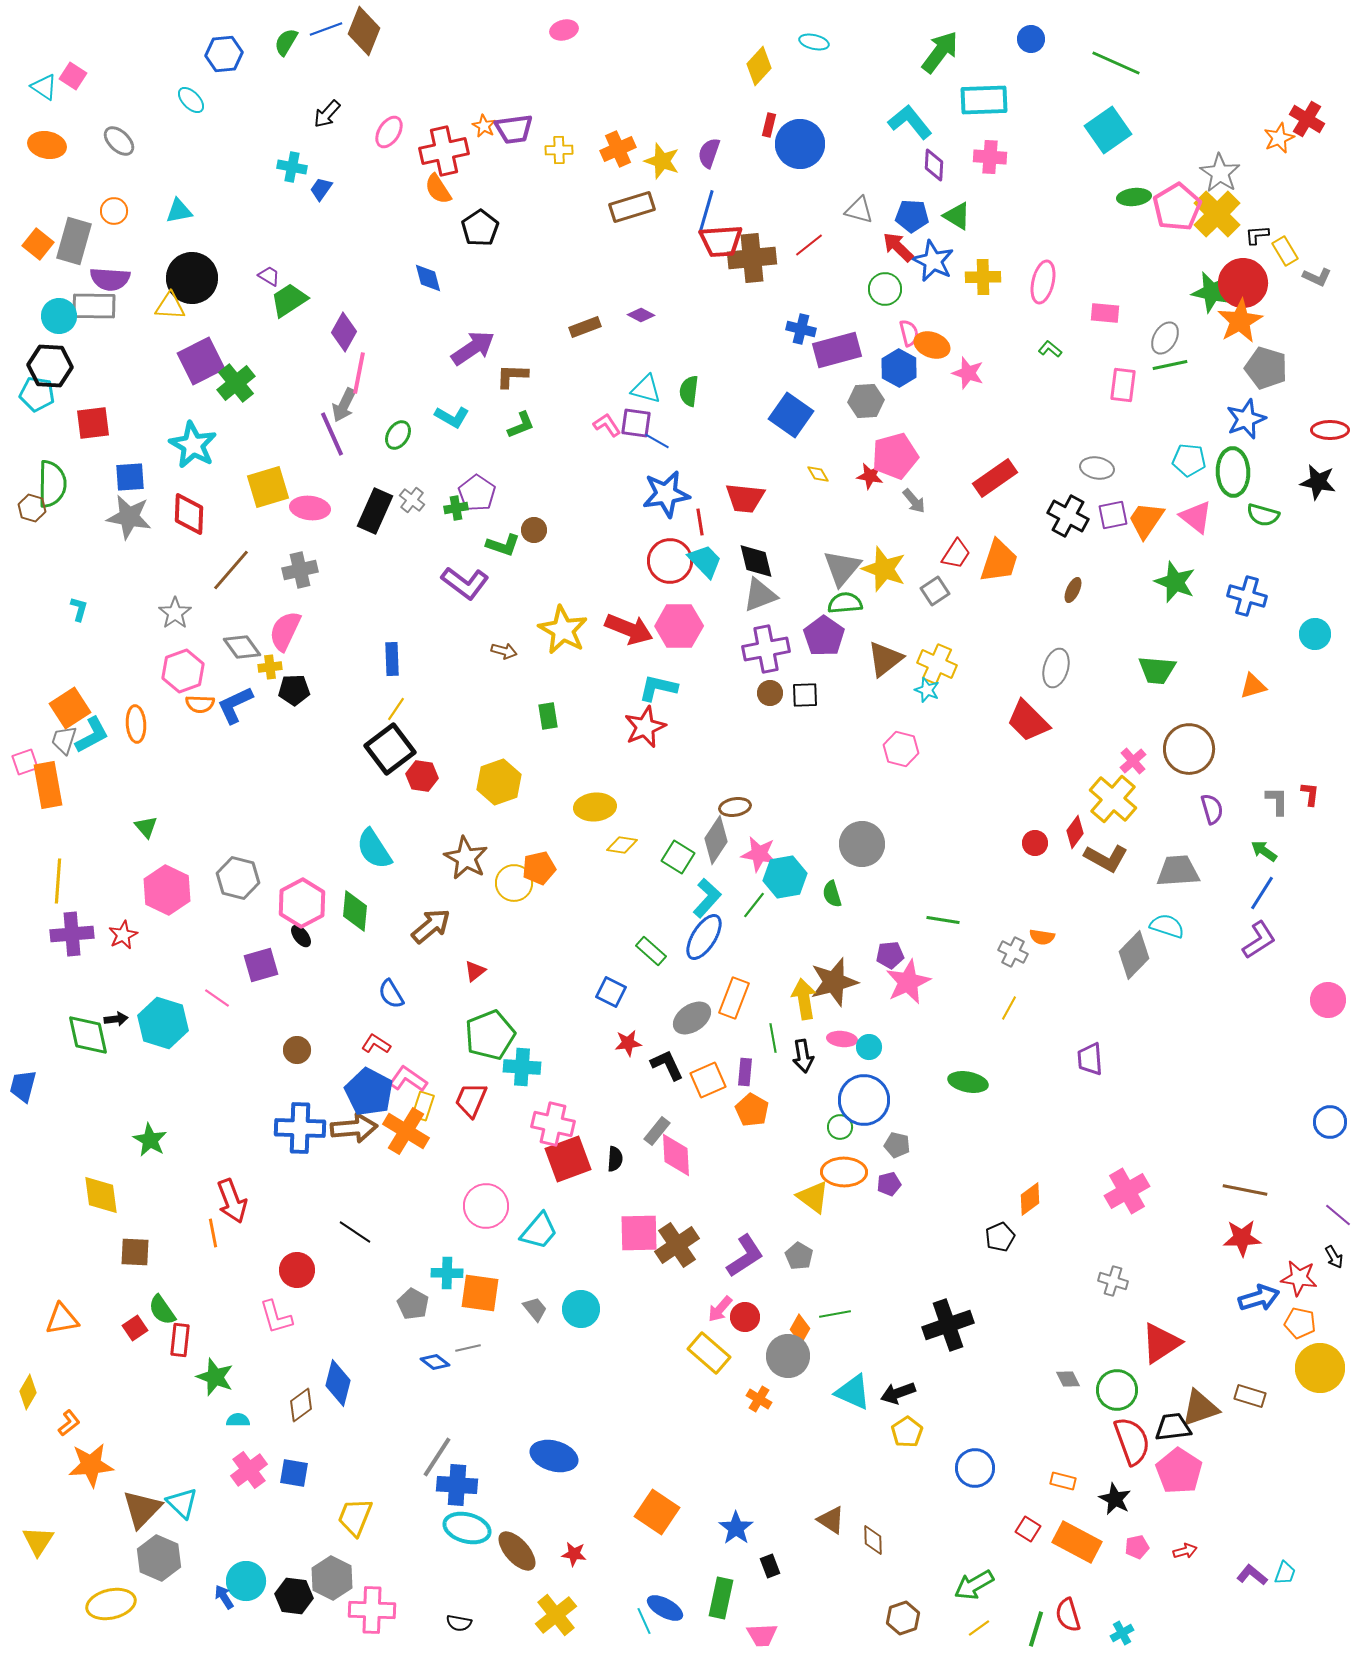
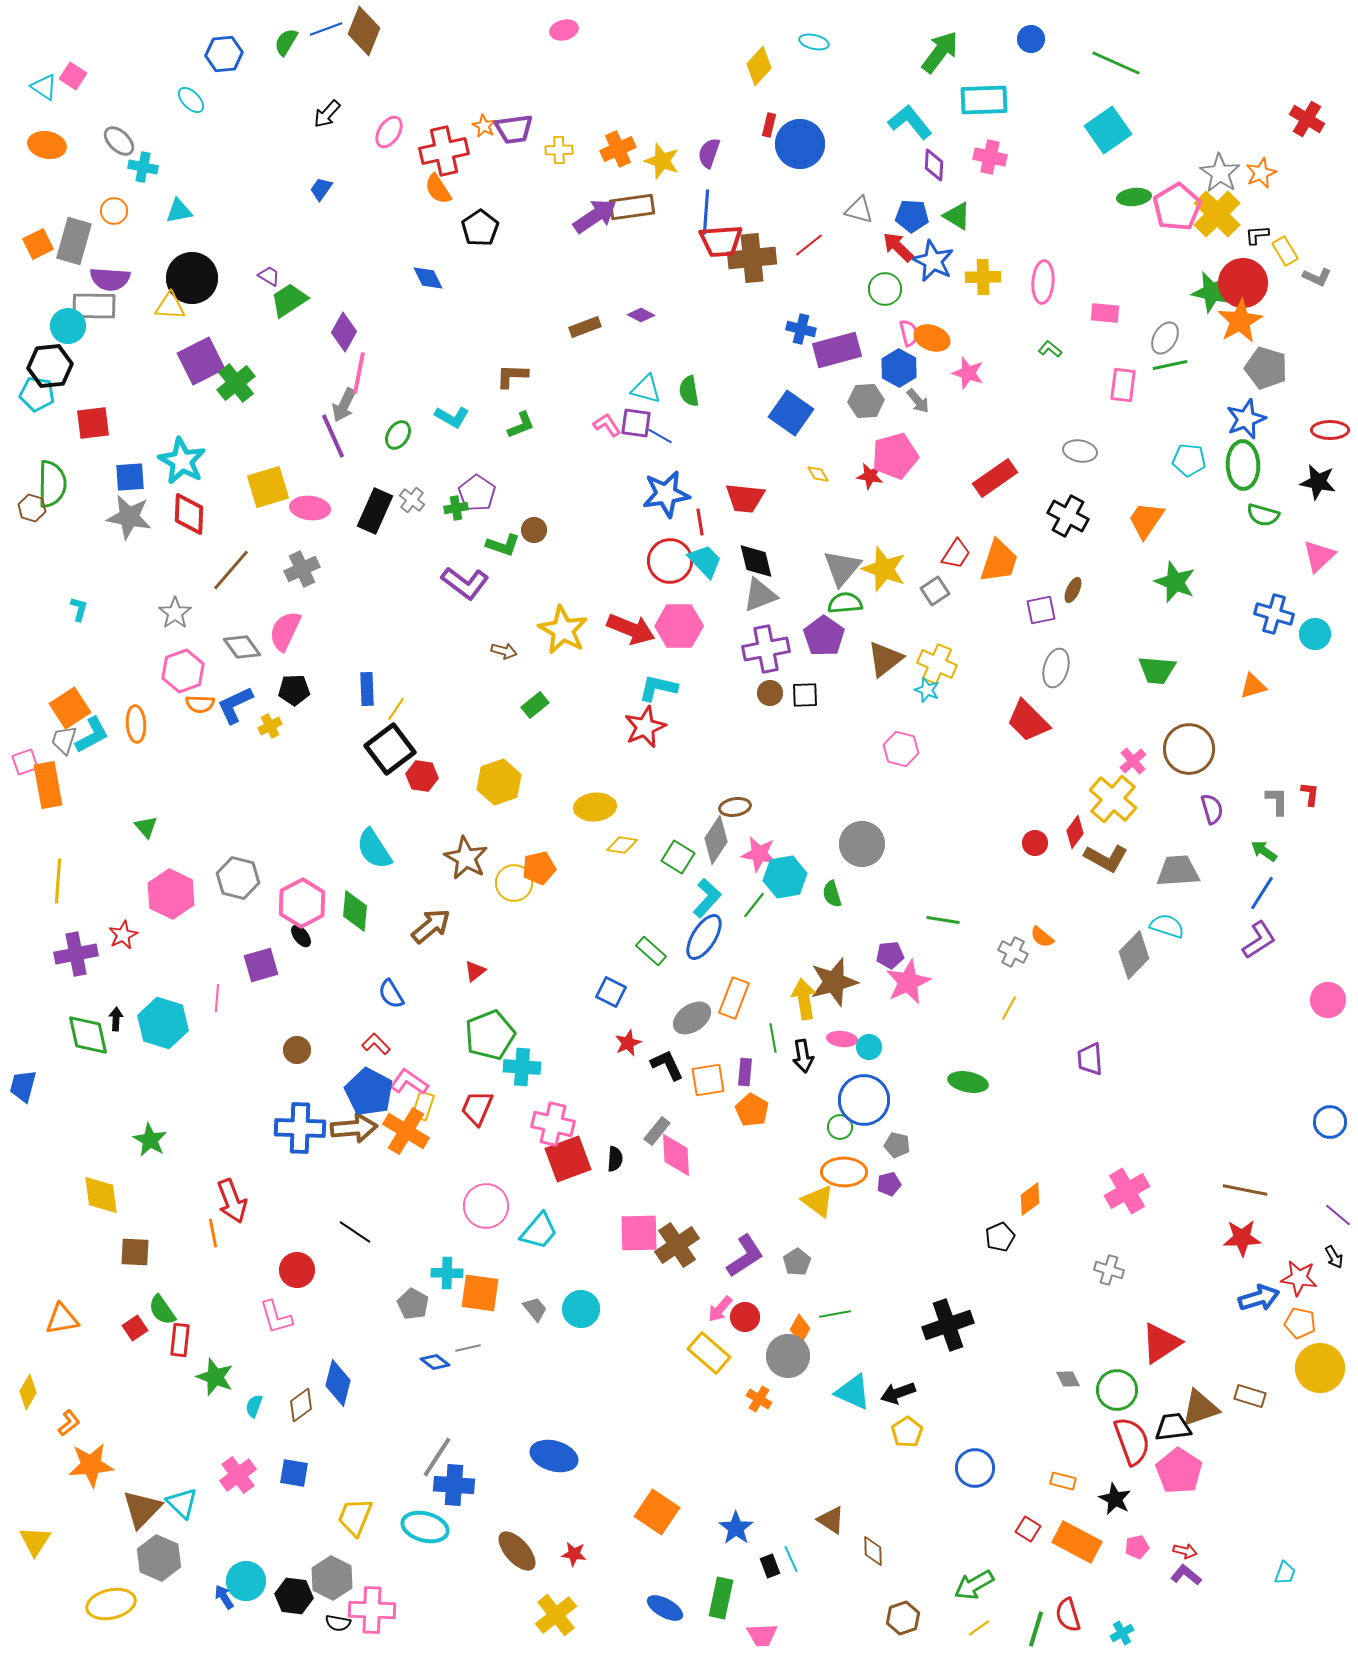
orange star at (1279, 138): moved 18 px left, 35 px down
pink cross at (990, 157): rotated 8 degrees clockwise
cyan cross at (292, 167): moved 149 px left
brown rectangle at (632, 207): rotated 9 degrees clockwise
blue line at (706, 212): rotated 12 degrees counterclockwise
orange square at (38, 244): rotated 24 degrees clockwise
blue diamond at (428, 278): rotated 12 degrees counterclockwise
pink ellipse at (1043, 282): rotated 9 degrees counterclockwise
cyan circle at (59, 316): moved 9 px right, 10 px down
orange ellipse at (932, 345): moved 7 px up
purple arrow at (473, 348): moved 122 px right, 132 px up
black hexagon at (50, 366): rotated 9 degrees counterclockwise
green semicircle at (689, 391): rotated 16 degrees counterclockwise
blue square at (791, 415): moved 2 px up
purple line at (332, 434): moved 1 px right, 2 px down
blue line at (657, 441): moved 3 px right, 5 px up
cyan star at (193, 445): moved 11 px left, 16 px down
gray ellipse at (1097, 468): moved 17 px left, 17 px up
green ellipse at (1233, 472): moved 10 px right, 7 px up
gray arrow at (914, 501): moved 4 px right, 100 px up
purple square at (1113, 515): moved 72 px left, 95 px down
pink triangle at (1196, 517): moved 123 px right, 39 px down; rotated 39 degrees clockwise
gray cross at (300, 570): moved 2 px right, 1 px up; rotated 12 degrees counterclockwise
blue cross at (1247, 596): moved 27 px right, 18 px down
red arrow at (629, 629): moved 2 px right
blue rectangle at (392, 659): moved 25 px left, 30 px down
yellow cross at (270, 667): moved 59 px down; rotated 20 degrees counterclockwise
green rectangle at (548, 716): moved 13 px left, 11 px up; rotated 60 degrees clockwise
pink hexagon at (167, 890): moved 4 px right, 4 px down
purple cross at (72, 934): moved 4 px right, 20 px down; rotated 6 degrees counterclockwise
orange semicircle at (1042, 937): rotated 30 degrees clockwise
pink line at (217, 998): rotated 60 degrees clockwise
black arrow at (116, 1019): rotated 80 degrees counterclockwise
red star at (628, 1043): rotated 16 degrees counterclockwise
red L-shape at (376, 1044): rotated 12 degrees clockwise
pink L-shape at (408, 1079): moved 1 px right, 3 px down
orange square at (708, 1080): rotated 15 degrees clockwise
red trapezoid at (471, 1100): moved 6 px right, 8 px down
yellow triangle at (813, 1197): moved 5 px right, 4 px down
gray pentagon at (799, 1256): moved 2 px left, 6 px down; rotated 8 degrees clockwise
gray cross at (1113, 1281): moved 4 px left, 11 px up
cyan semicircle at (238, 1420): moved 16 px right, 14 px up; rotated 70 degrees counterclockwise
pink cross at (249, 1470): moved 11 px left, 5 px down
blue cross at (457, 1485): moved 3 px left
cyan ellipse at (467, 1528): moved 42 px left, 1 px up
brown diamond at (873, 1540): moved 11 px down
yellow triangle at (38, 1541): moved 3 px left
red arrow at (1185, 1551): rotated 30 degrees clockwise
purple L-shape at (1252, 1575): moved 66 px left
cyan line at (644, 1621): moved 147 px right, 62 px up
black semicircle at (459, 1623): moved 121 px left
